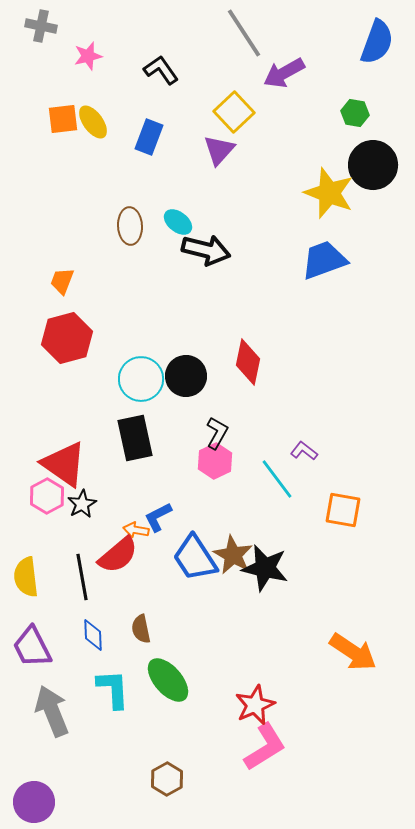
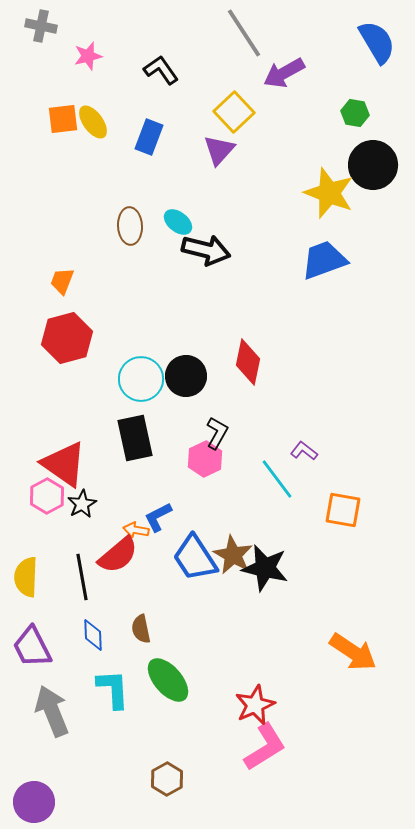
blue semicircle at (377, 42): rotated 51 degrees counterclockwise
pink hexagon at (215, 461): moved 10 px left, 2 px up
yellow semicircle at (26, 577): rotated 9 degrees clockwise
